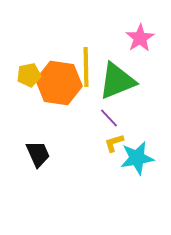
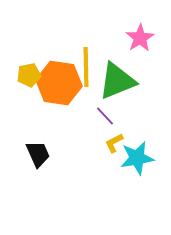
purple line: moved 4 px left, 2 px up
yellow L-shape: rotated 10 degrees counterclockwise
